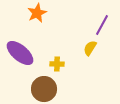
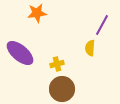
orange star: rotated 18 degrees clockwise
yellow semicircle: rotated 28 degrees counterclockwise
yellow cross: rotated 16 degrees counterclockwise
brown circle: moved 18 px right
